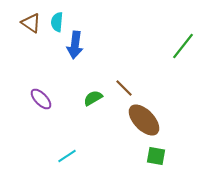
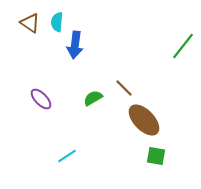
brown triangle: moved 1 px left
